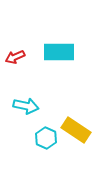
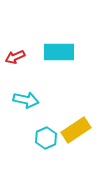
cyan arrow: moved 6 px up
yellow rectangle: rotated 68 degrees counterclockwise
cyan hexagon: rotated 10 degrees clockwise
